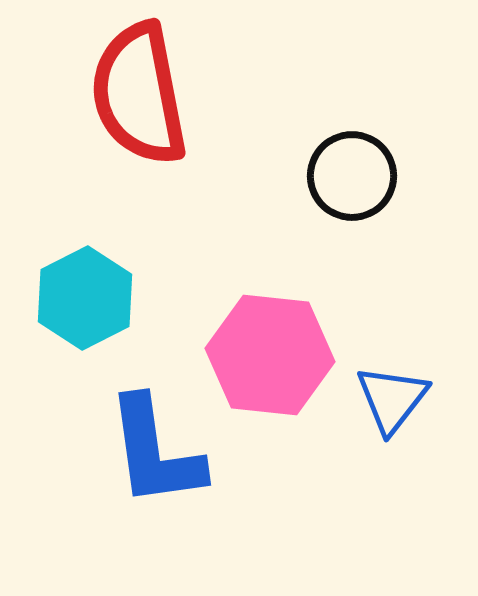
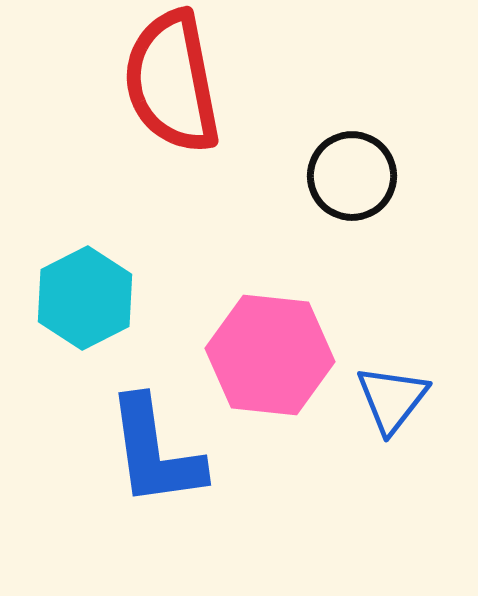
red semicircle: moved 33 px right, 12 px up
